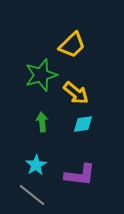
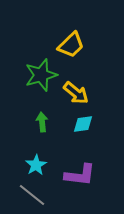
yellow trapezoid: moved 1 px left
